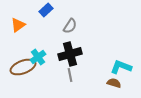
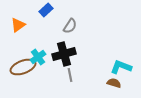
black cross: moved 6 px left
